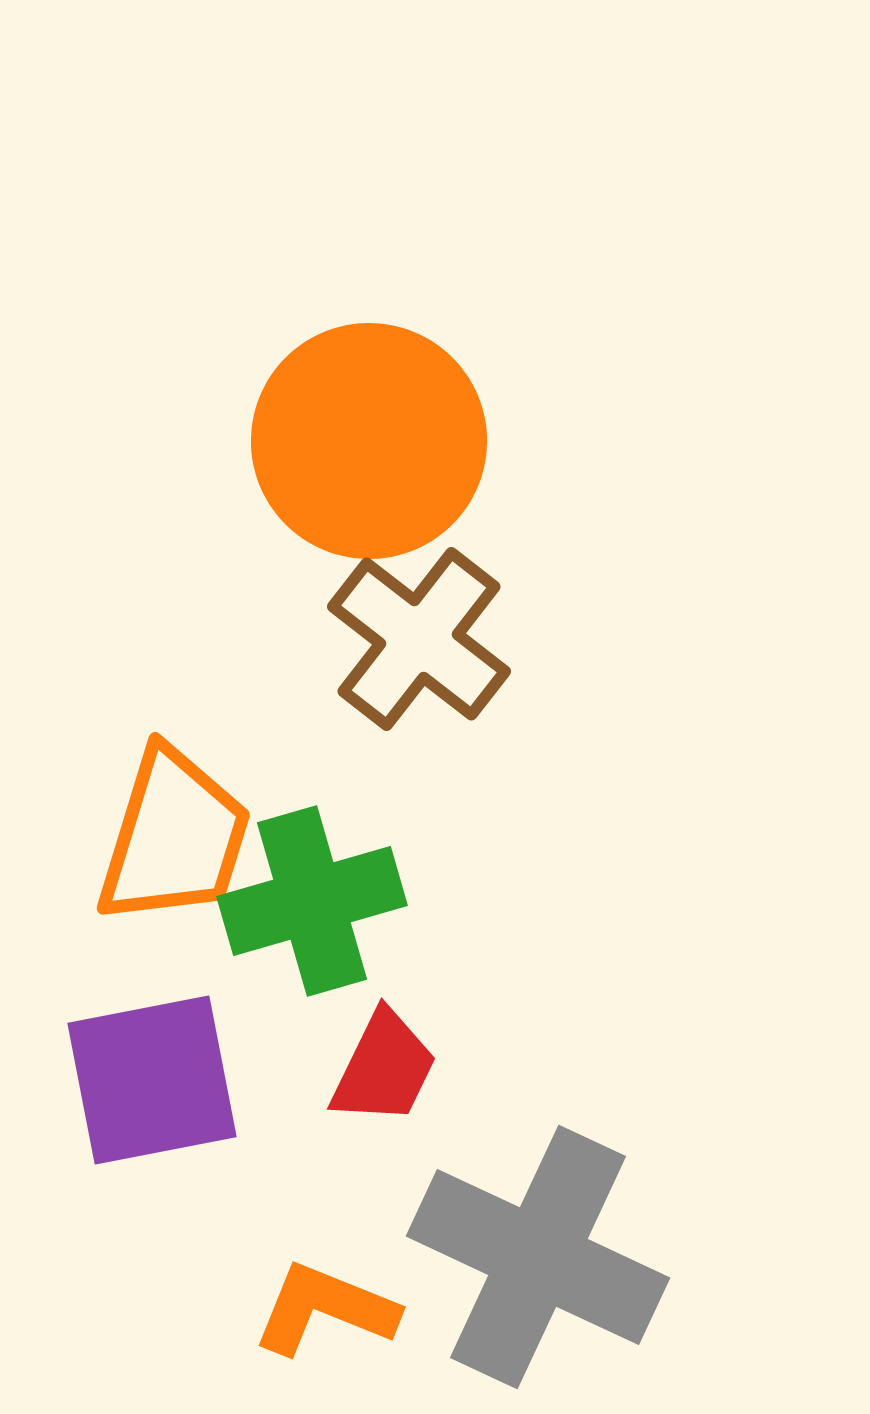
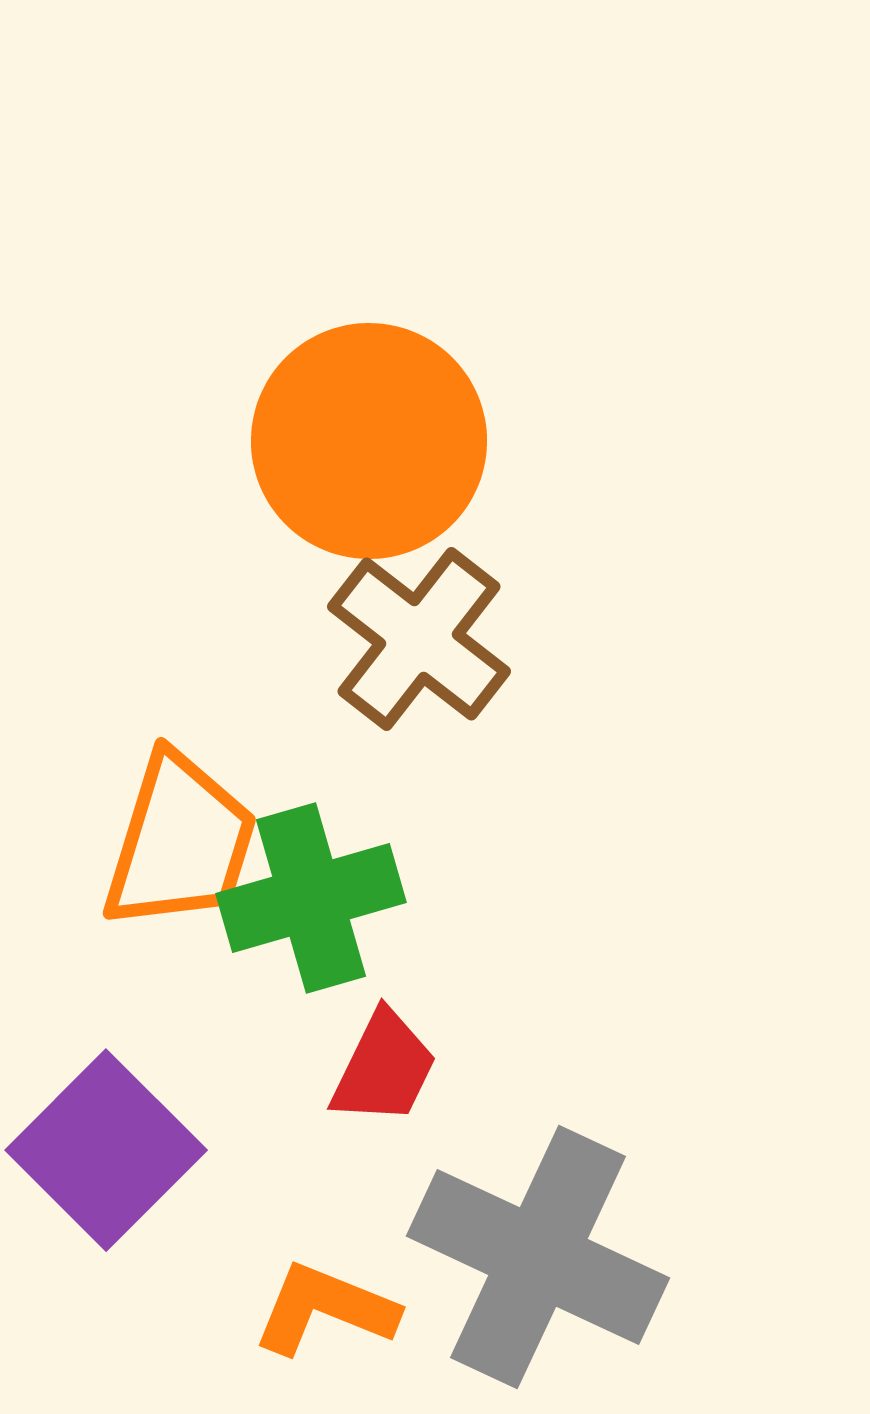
orange trapezoid: moved 6 px right, 5 px down
green cross: moved 1 px left, 3 px up
purple square: moved 46 px left, 70 px down; rotated 34 degrees counterclockwise
